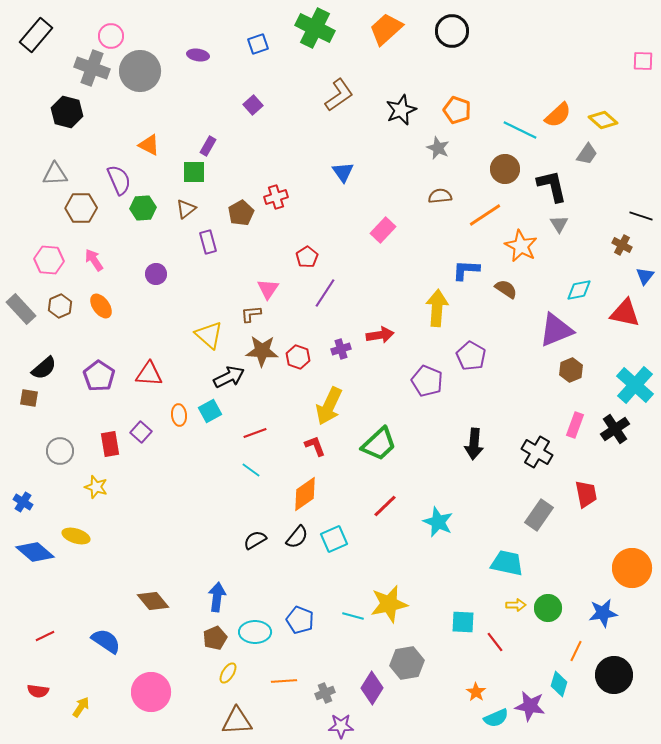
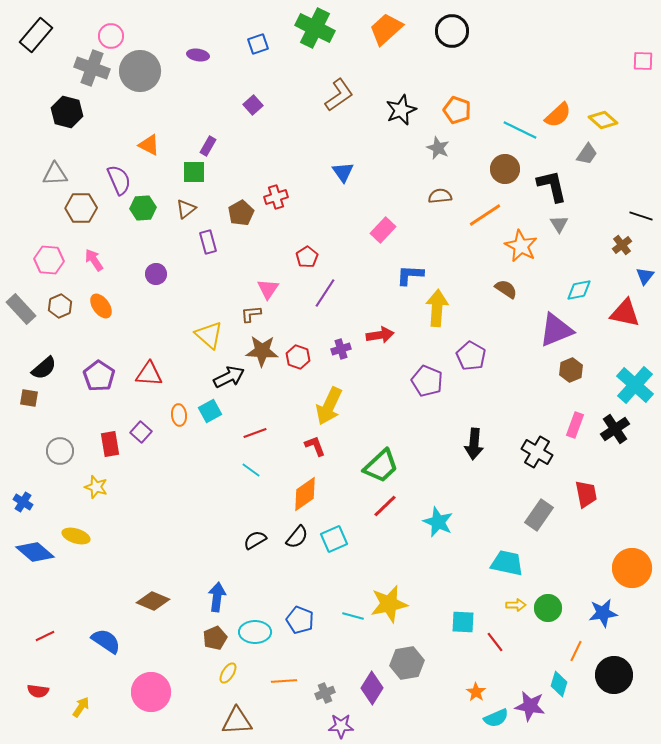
brown cross at (622, 245): rotated 24 degrees clockwise
blue L-shape at (466, 270): moved 56 px left, 5 px down
green trapezoid at (379, 444): moved 2 px right, 22 px down
brown diamond at (153, 601): rotated 28 degrees counterclockwise
